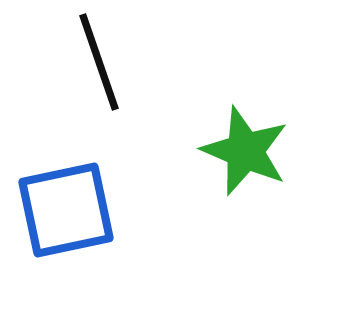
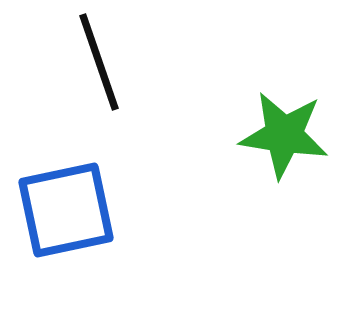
green star: moved 39 px right, 16 px up; rotated 14 degrees counterclockwise
